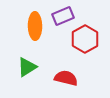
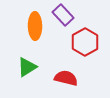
purple rectangle: moved 1 px up; rotated 70 degrees clockwise
red hexagon: moved 3 px down
